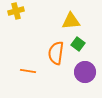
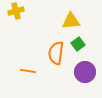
green square: rotated 16 degrees clockwise
